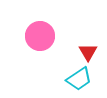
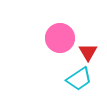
pink circle: moved 20 px right, 2 px down
